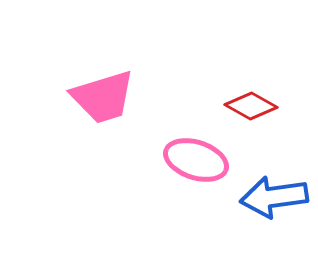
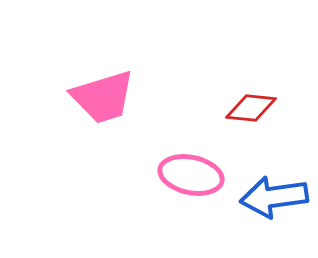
red diamond: moved 2 px down; rotated 24 degrees counterclockwise
pink ellipse: moved 5 px left, 15 px down; rotated 6 degrees counterclockwise
